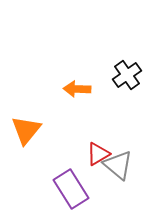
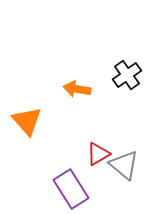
orange arrow: rotated 8 degrees clockwise
orange triangle: moved 1 px right, 9 px up; rotated 20 degrees counterclockwise
gray triangle: moved 6 px right
